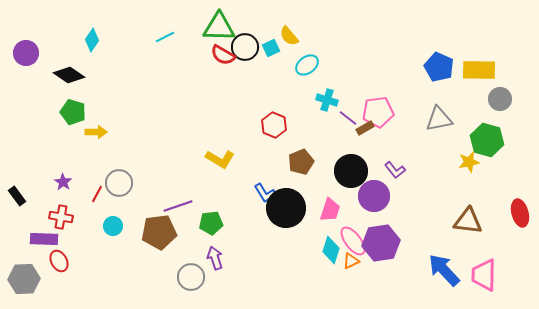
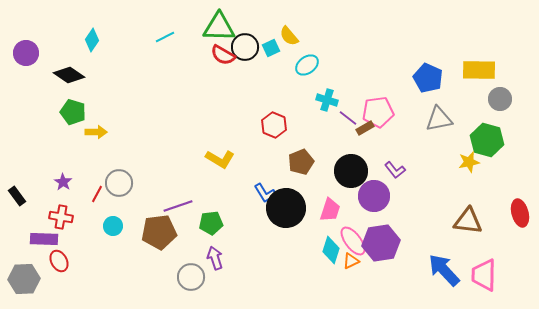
blue pentagon at (439, 67): moved 11 px left, 11 px down
